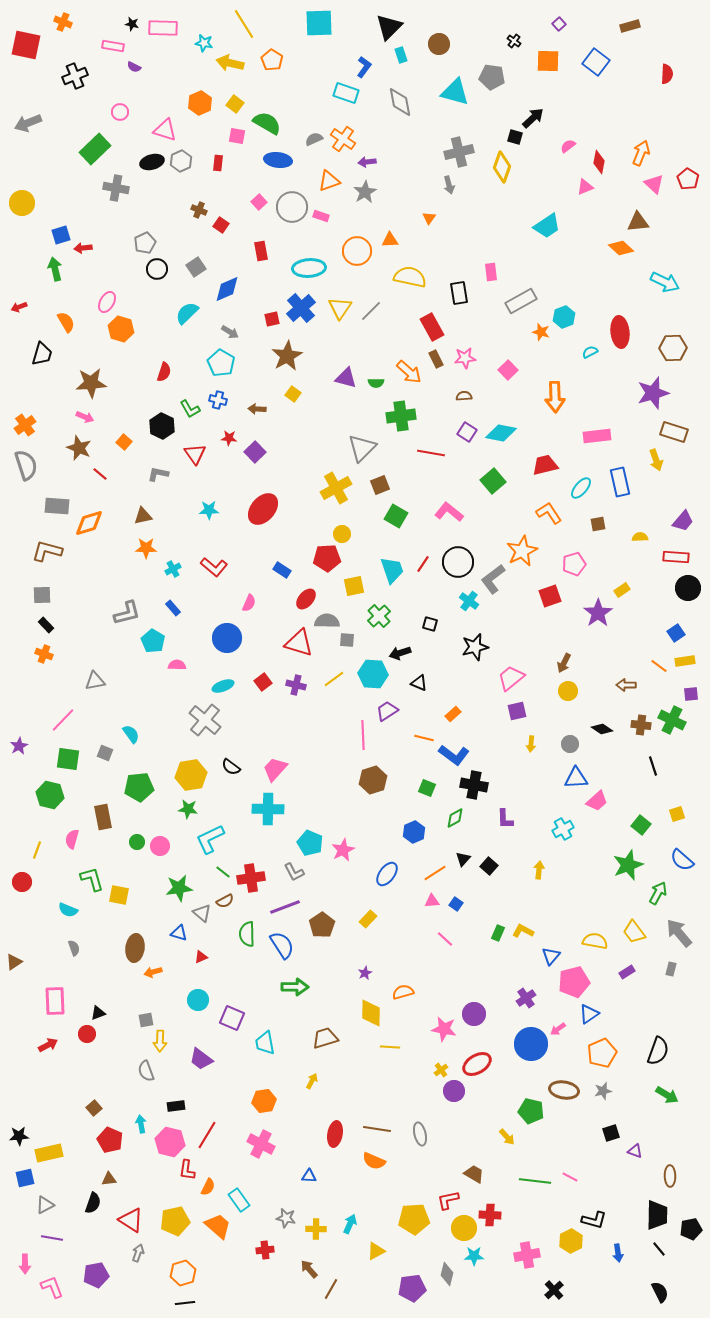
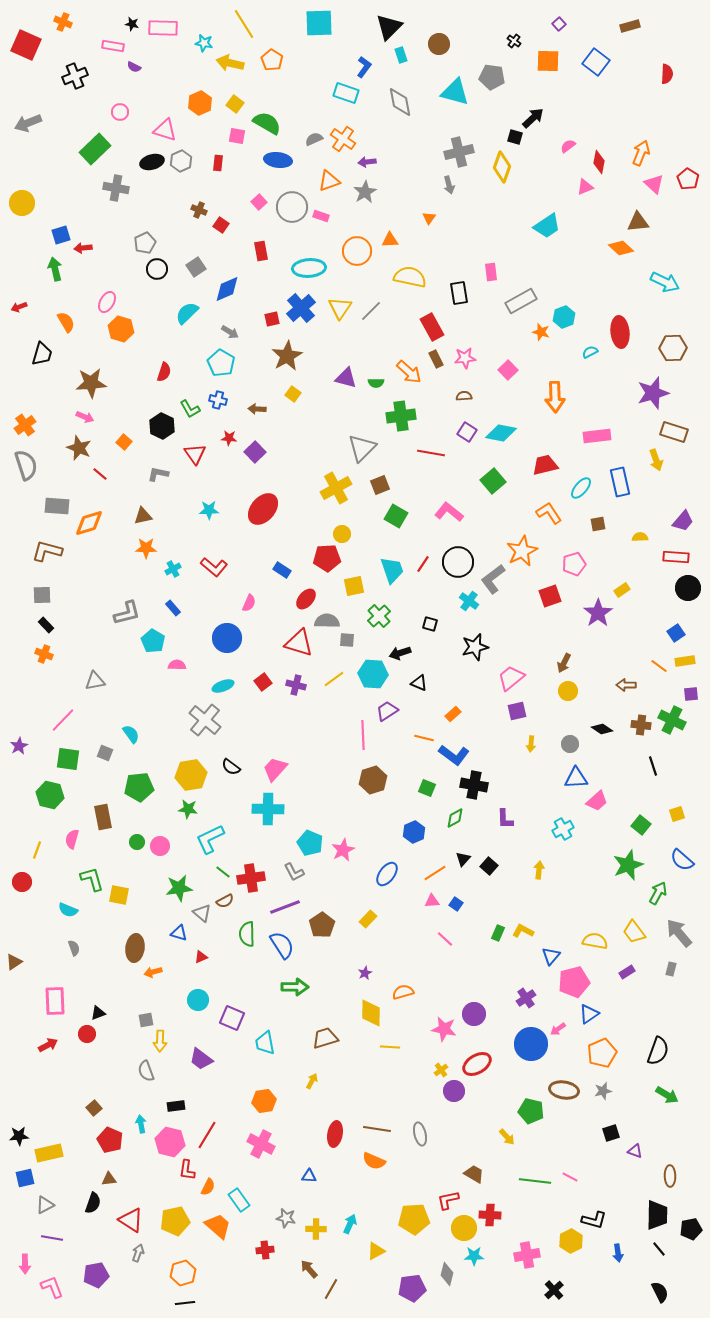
red square at (26, 45): rotated 12 degrees clockwise
